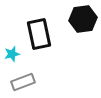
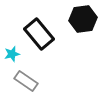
black rectangle: rotated 28 degrees counterclockwise
gray rectangle: moved 3 px right, 1 px up; rotated 55 degrees clockwise
